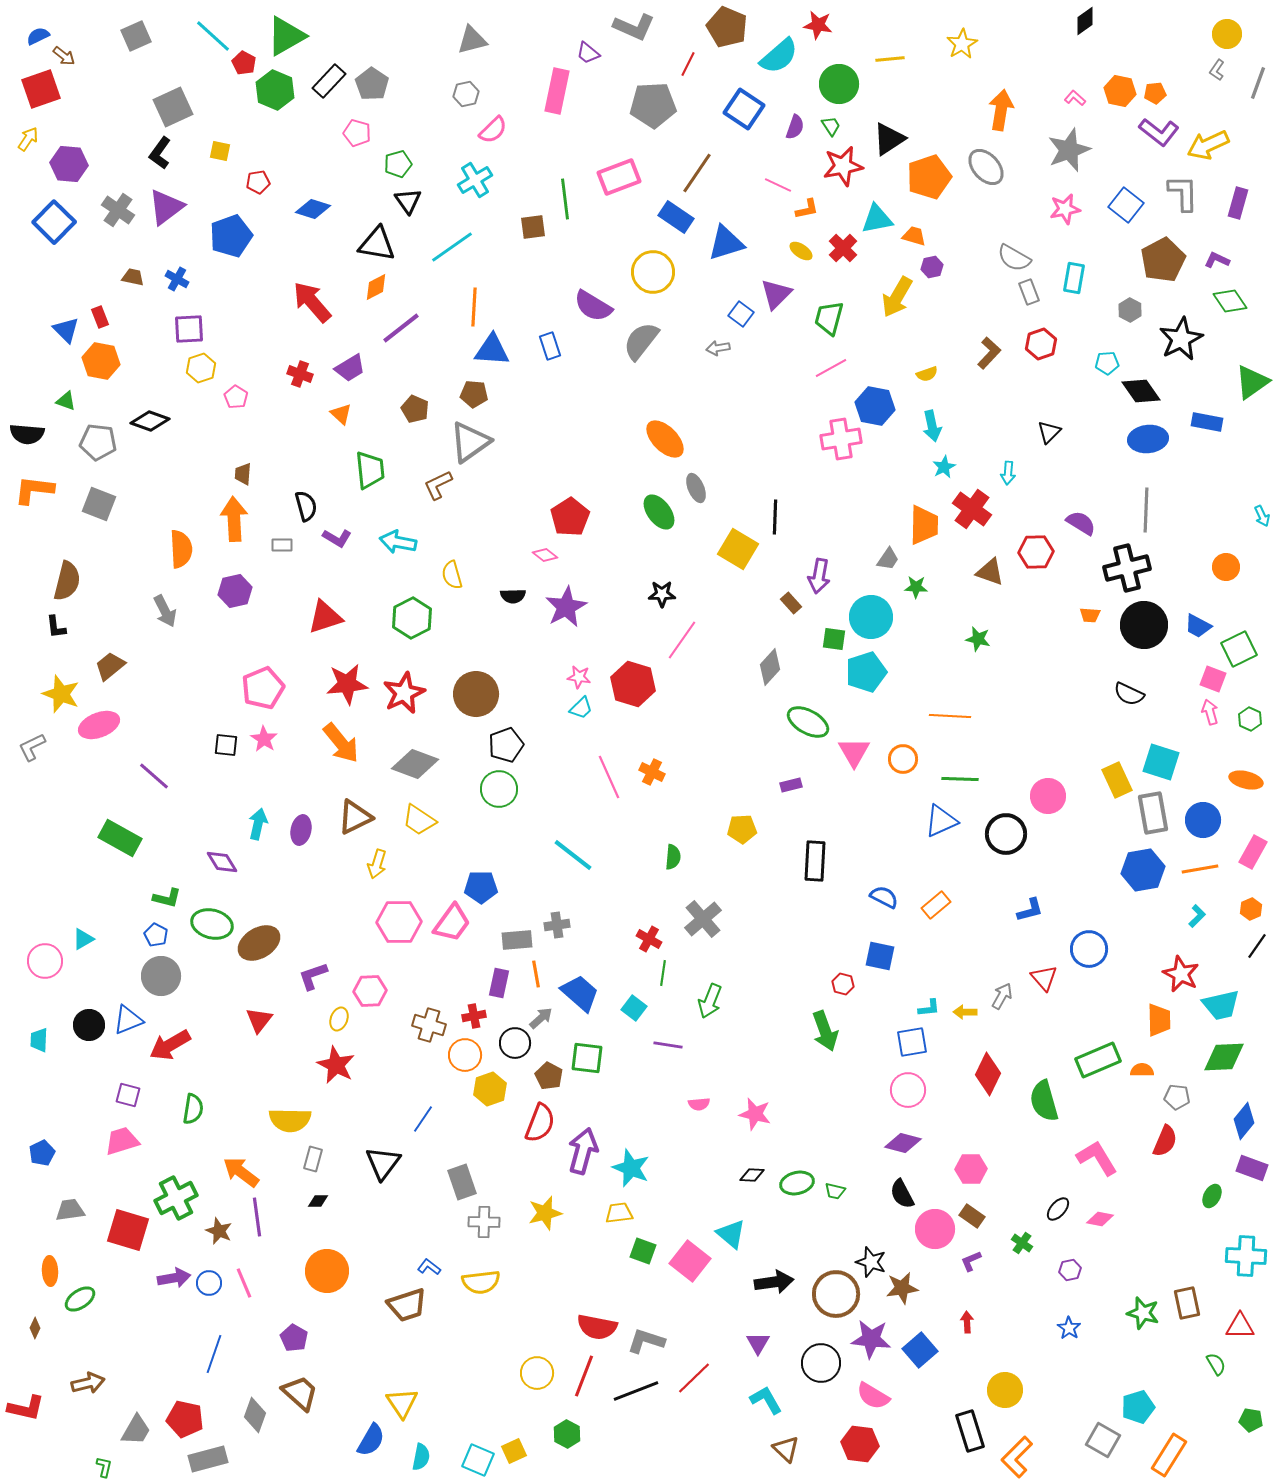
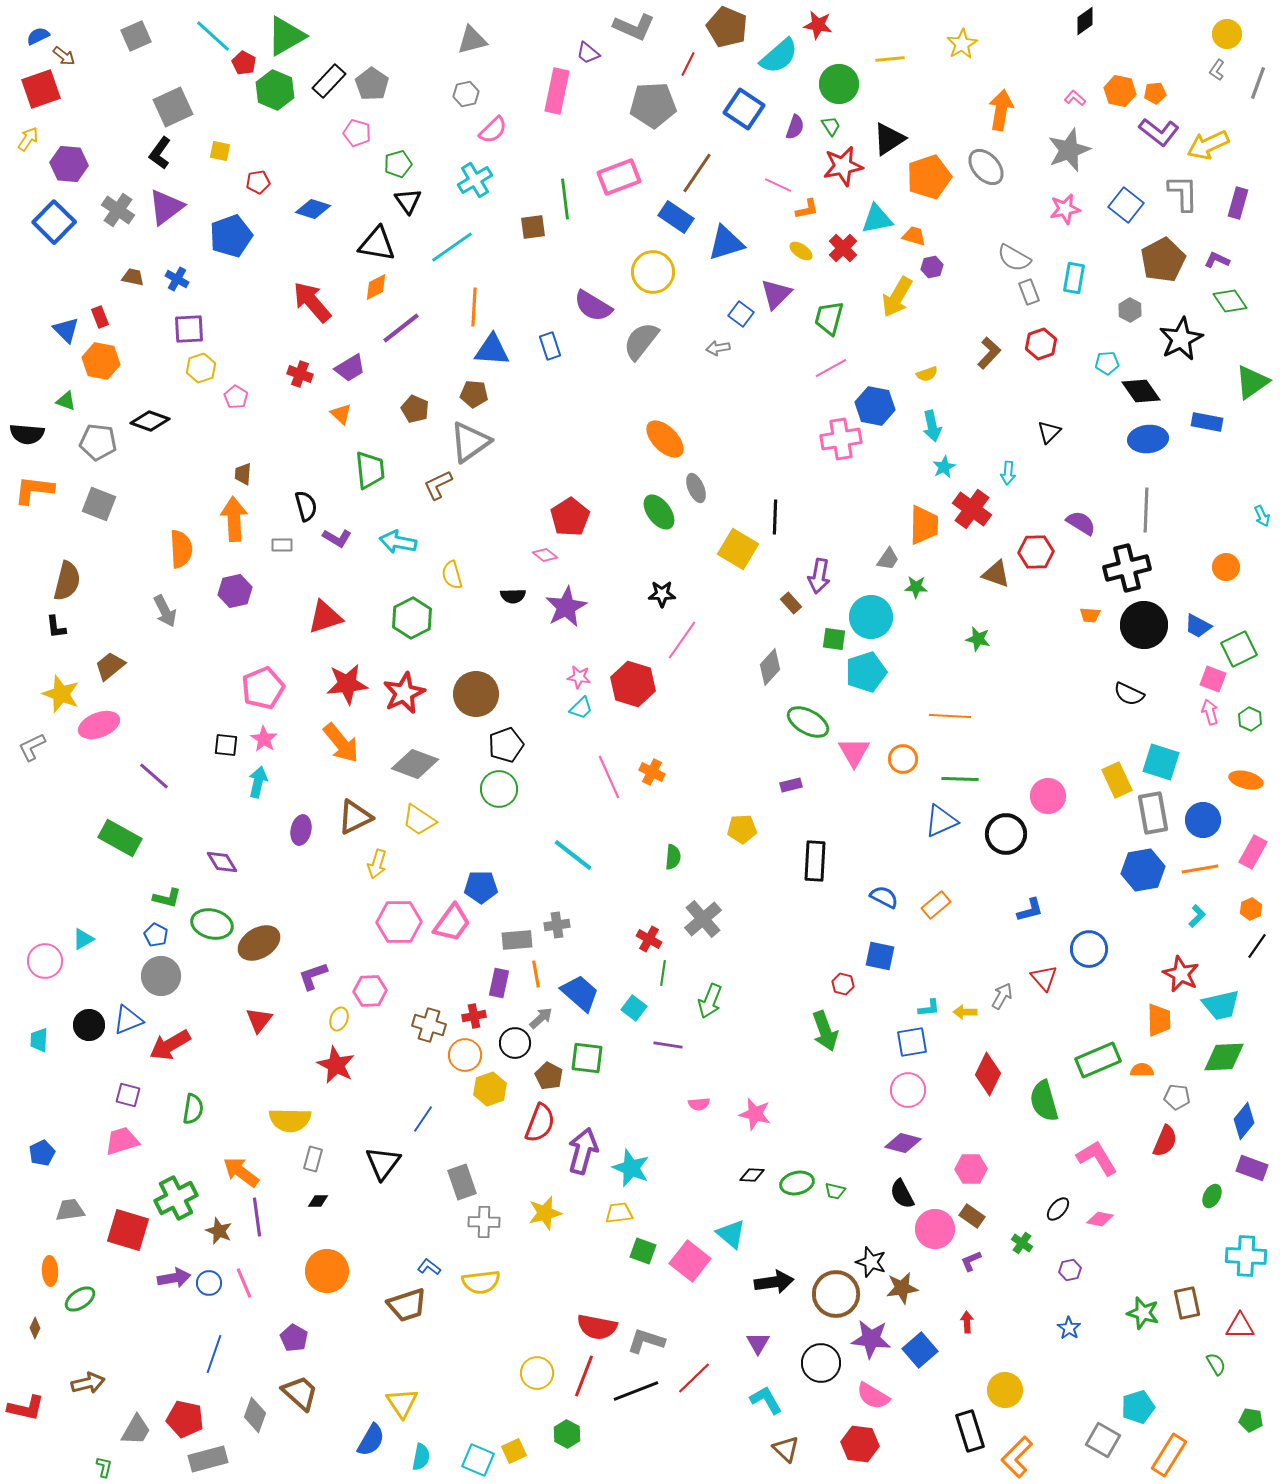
brown triangle at (990, 572): moved 6 px right, 2 px down
cyan arrow at (258, 824): moved 42 px up
